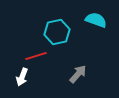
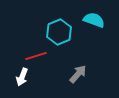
cyan semicircle: moved 2 px left
cyan hexagon: moved 2 px right; rotated 10 degrees counterclockwise
